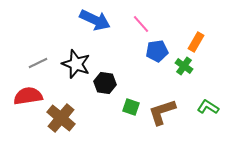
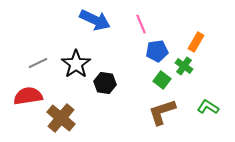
pink line: rotated 18 degrees clockwise
black star: rotated 16 degrees clockwise
green square: moved 31 px right, 27 px up; rotated 18 degrees clockwise
